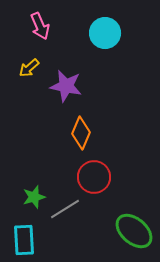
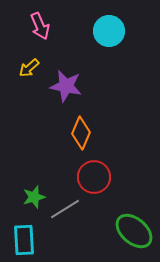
cyan circle: moved 4 px right, 2 px up
